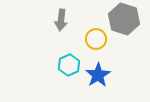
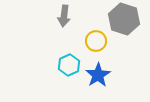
gray arrow: moved 3 px right, 4 px up
yellow circle: moved 2 px down
